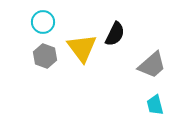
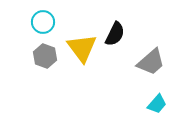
gray trapezoid: moved 1 px left, 3 px up
cyan trapezoid: moved 2 px right, 1 px up; rotated 125 degrees counterclockwise
